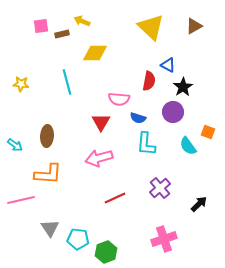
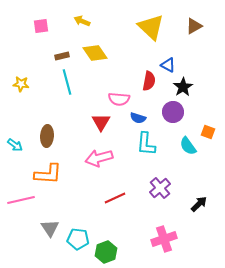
brown rectangle: moved 22 px down
yellow diamond: rotated 55 degrees clockwise
